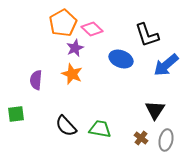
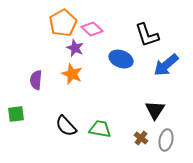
purple star: rotated 24 degrees counterclockwise
